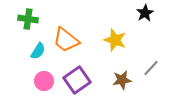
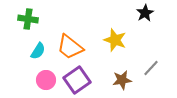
orange trapezoid: moved 4 px right, 7 px down
pink circle: moved 2 px right, 1 px up
